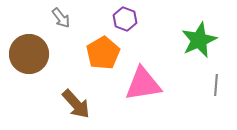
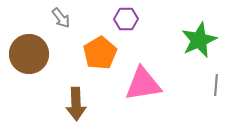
purple hexagon: moved 1 px right; rotated 20 degrees counterclockwise
orange pentagon: moved 3 px left
brown arrow: rotated 40 degrees clockwise
